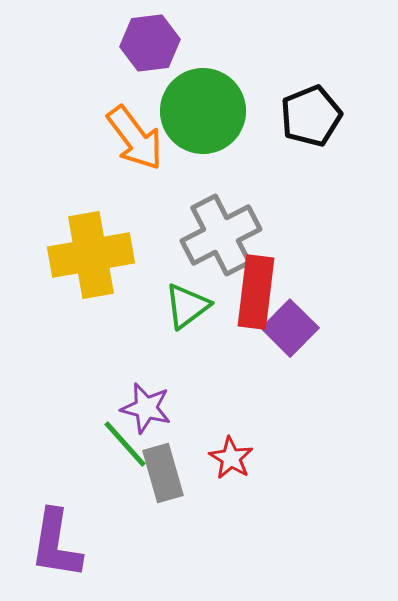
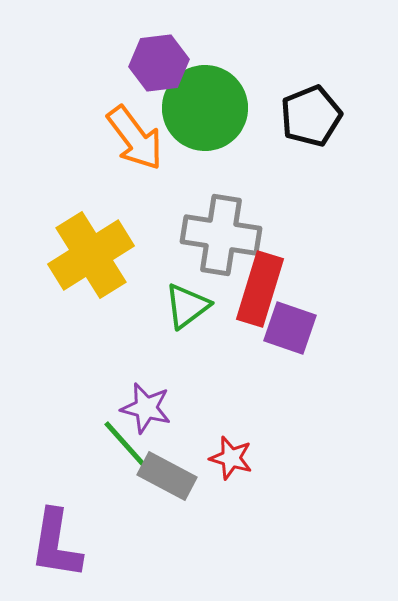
purple hexagon: moved 9 px right, 20 px down
green circle: moved 2 px right, 3 px up
gray cross: rotated 36 degrees clockwise
yellow cross: rotated 22 degrees counterclockwise
red rectangle: moved 4 px right, 3 px up; rotated 10 degrees clockwise
purple square: rotated 26 degrees counterclockwise
red star: rotated 15 degrees counterclockwise
gray rectangle: moved 4 px right, 3 px down; rotated 46 degrees counterclockwise
